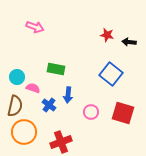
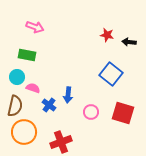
green rectangle: moved 29 px left, 14 px up
